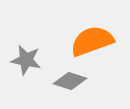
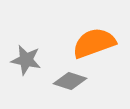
orange semicircle: moved 2 px right, 2 px down
